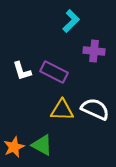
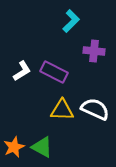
white L-shape: rotated 105 degrees counterclockwise
green triangle: moved 2 px down
